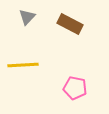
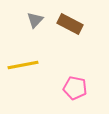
gray triangle: moved 8 px right, 3 px down
yellow line: rotated 8 degrees counterclockwise
